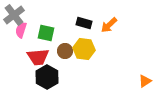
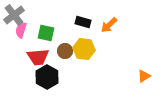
black rectangle: moved 1 px left, 1 px up
orange triangle: moved 1 px left, 5 px up
